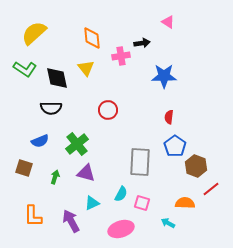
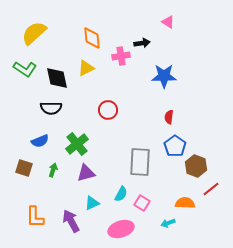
yellow triangle: rotated 42 degrees clockwise
purple triangle: rotated 30 degrees counterclockwise
green arrow: moved 2 px left, 7 px up
pink square: rotated 14 degrees clockwise
orange L-shape: moved 2 px right, 1 px down
cyan arrow: rotated 48 degrees counterclockwise
